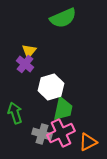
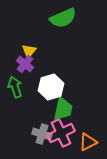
green arrow: moved 26 px up
